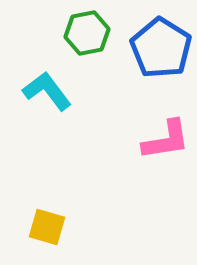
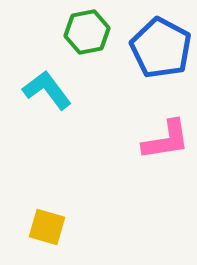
green hexagon: moved 1 px up
blue pentagon: rotated 4 degrees counterclockwise
cyan L-shape: moved 1 px up
